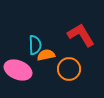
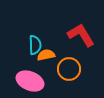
pink ellipse: moved 12 px right, 11 px down
